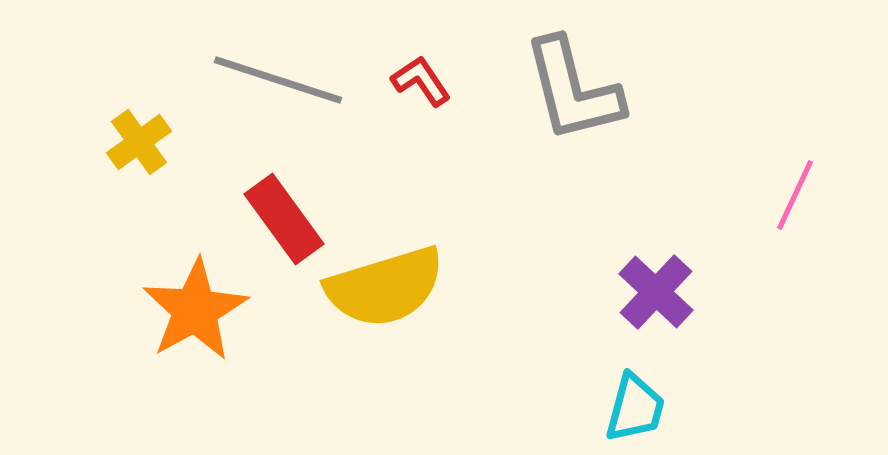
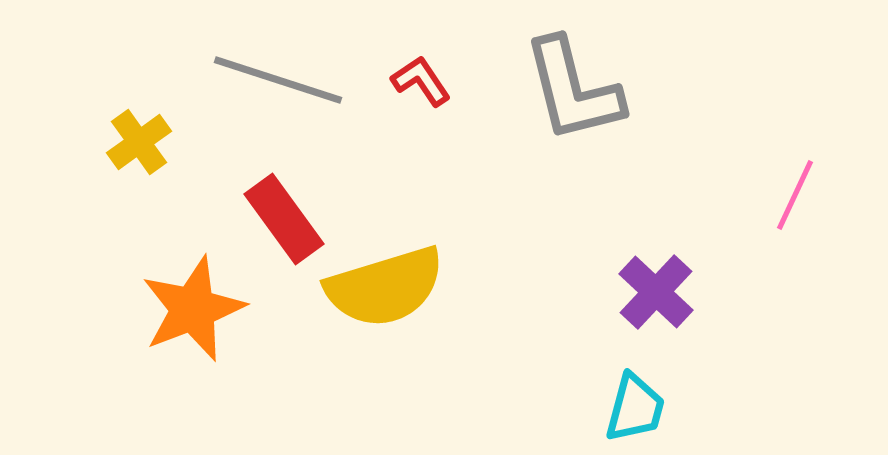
orange star: moved 2 px left, 1 px up; rotated 8 degrees clockwise
